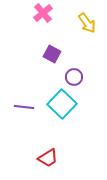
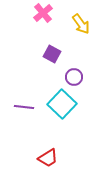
yellow arrow: moved 6 px left, 1 px down
